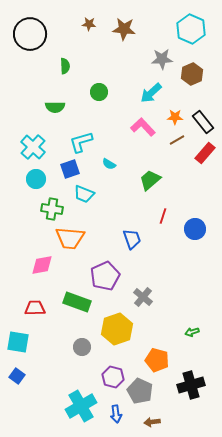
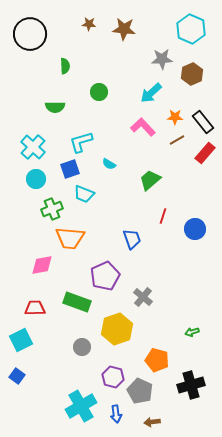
green cross at (52, 209): rotated 30 degrees counterclockwise
cyan square at (18, 342): moved 3 px right, 2 px up; rotated 35 degrees counterclockwise
